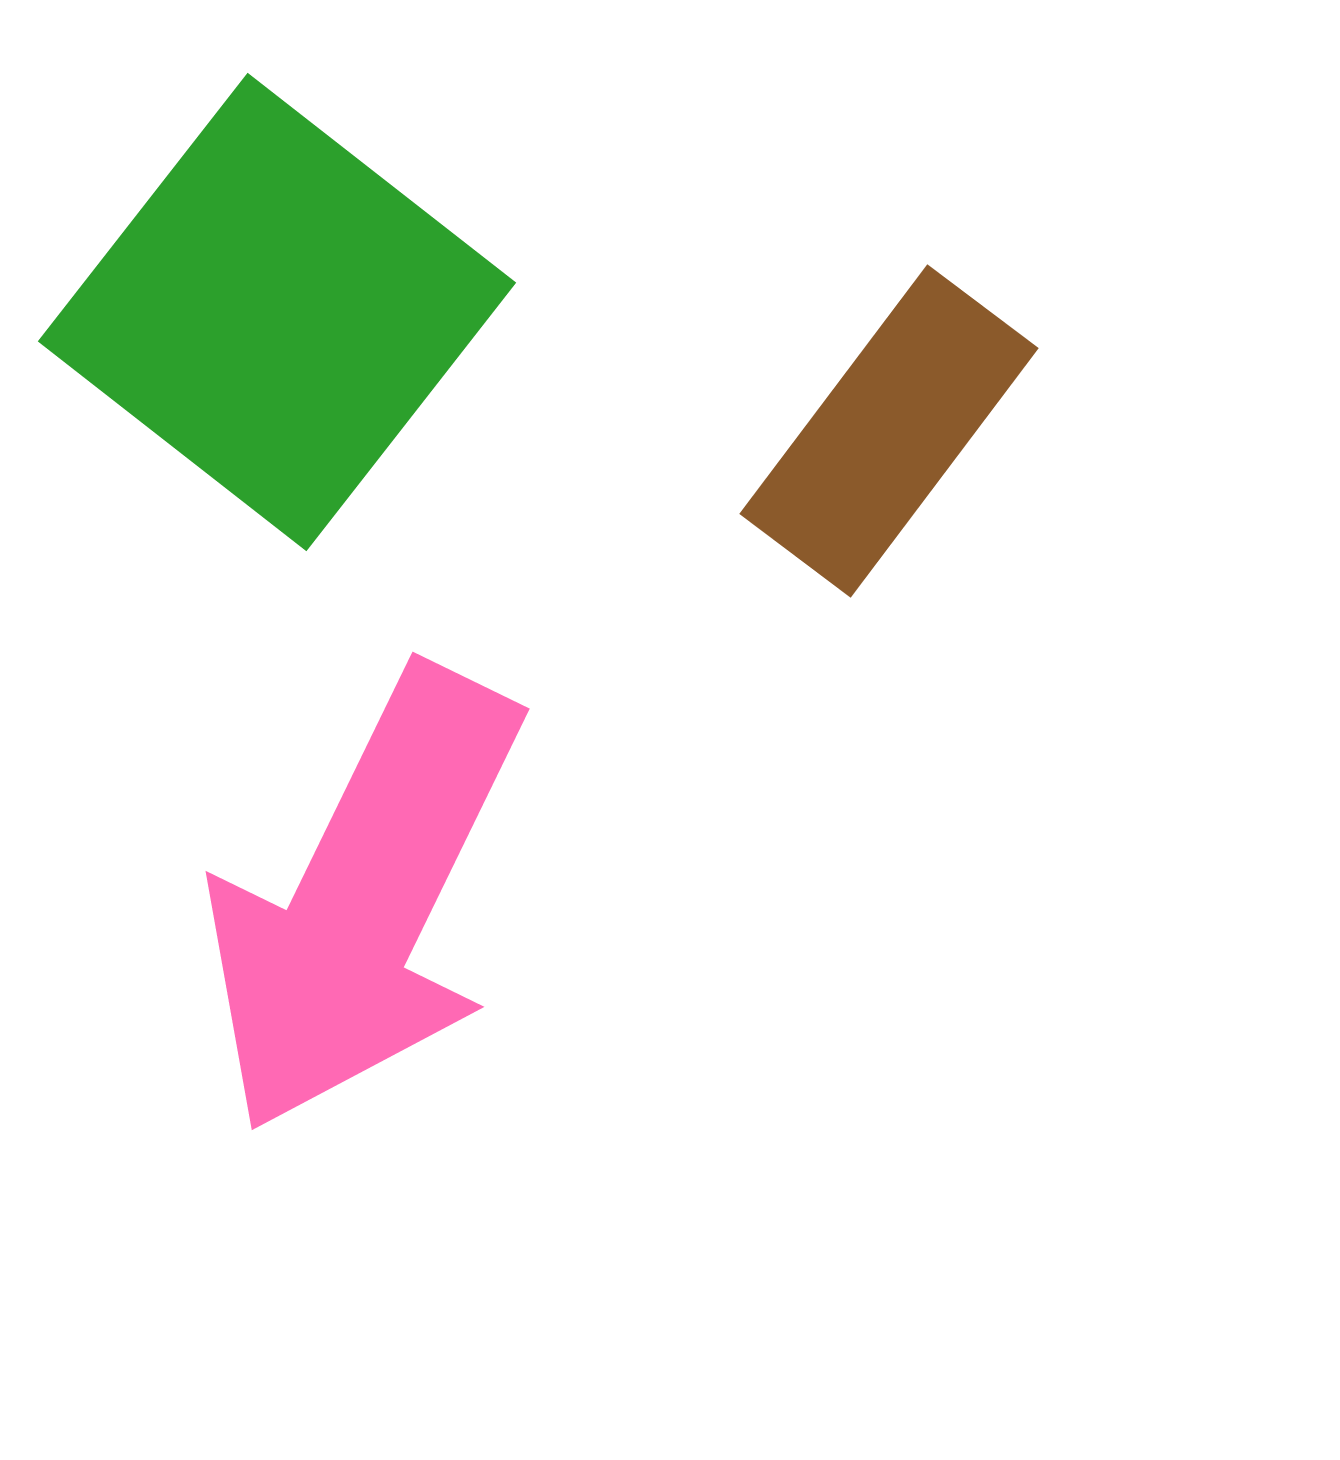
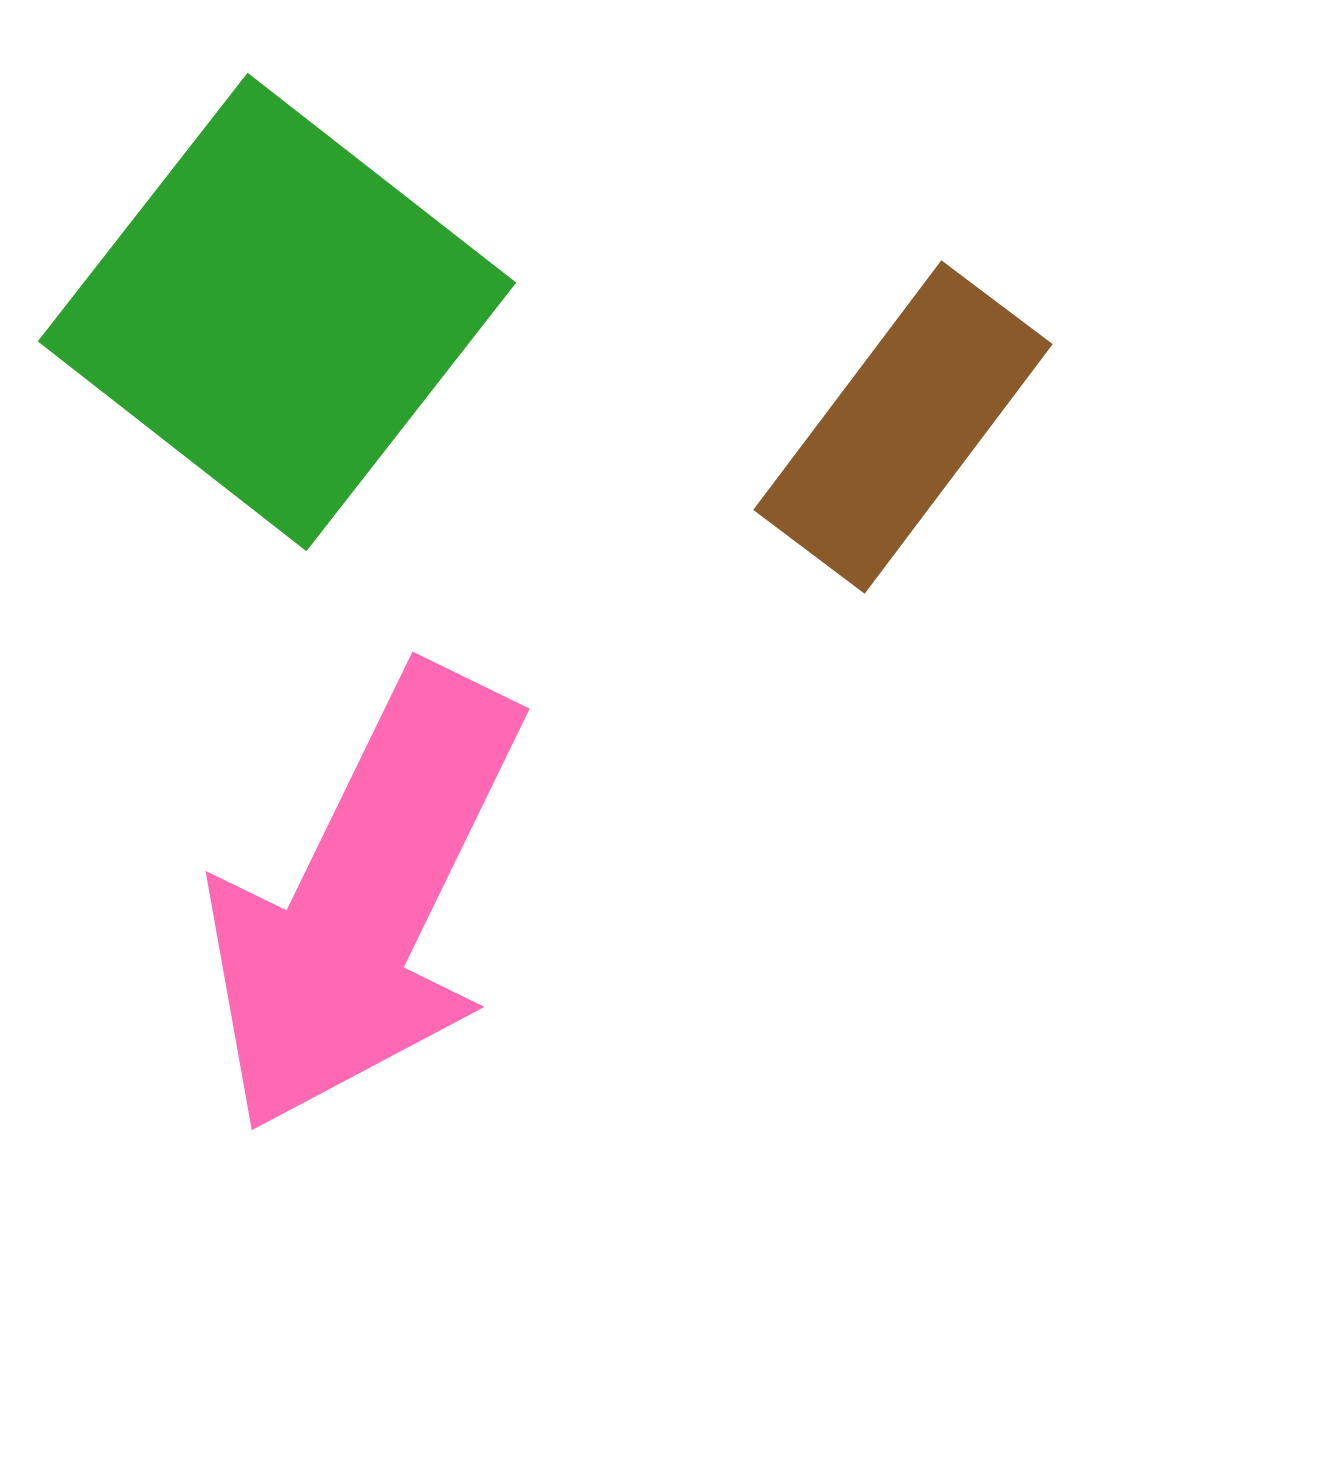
brown rectangle: moved 14 px right, 4 px up
